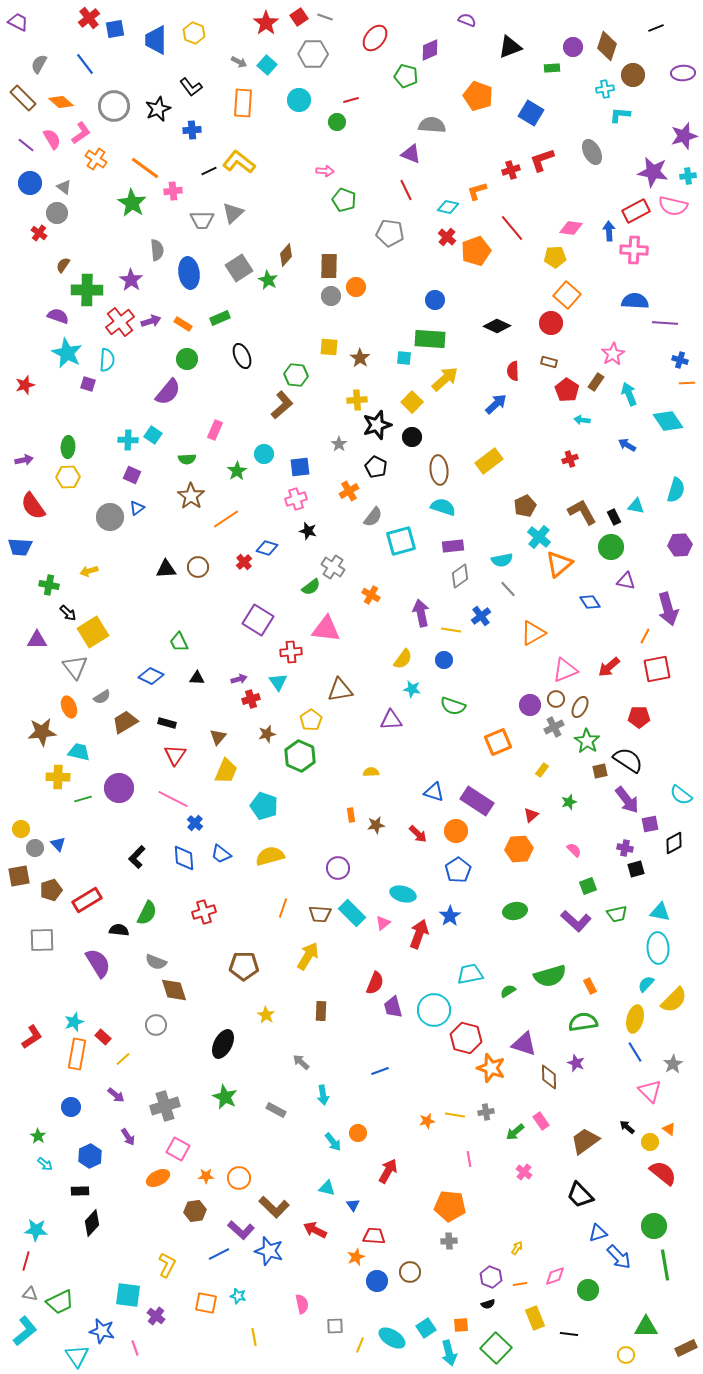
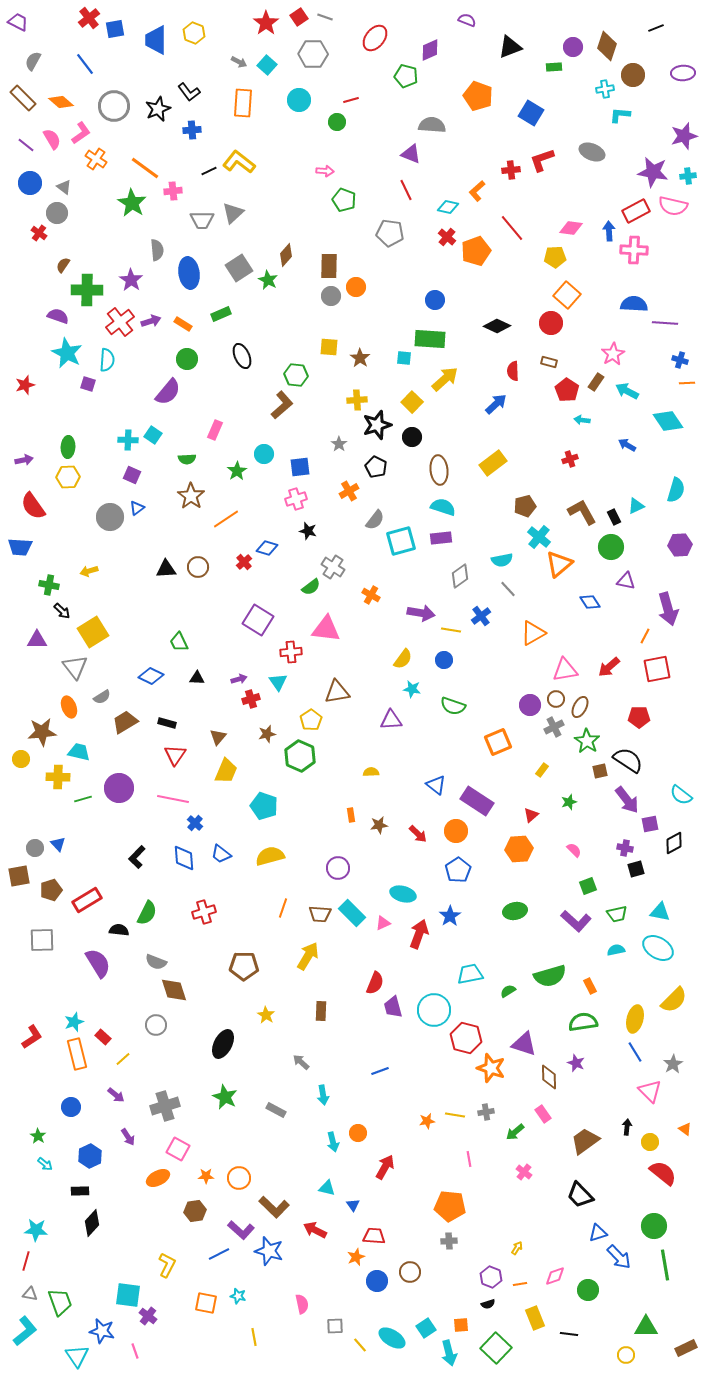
gray semicircle at (39, 64): moved 6 px left, 3 px up
green rectangle at (552, 68): moved 2 px right, 1 px up
black L-shape at (191, 87): moved 2 px left, 5 px down
gray ellipse at (592, 152): rotated 40 degrees counterclockwise
red cross at (511, 170): rotated 12 degrees clockwise
orange L-shape at (477, 191): rotated 25 degrees counterclockwise
blue semicircle at (635, 301): moved 1 px left, 3 px down
green rectangle at (220, 318): moved 1 px right, 4 px up
cyan arrow at (629, 394): moved 2 px left, 3 px up; rotated 40 degrees counterclockwise
yellow rectangle at (489, 461): moved 4 px right, 2 px down
brown pentagon at (525, 506): rotated 10 degrees clockwise
cyan triangle at (636, 506): rotated 36 degrees counterclockwise
gray semicircle at (373, 517): moved 2 px right, 3 px down
purple rectangle at (453, 546): moved 12 px left, 8 px up
black arrow at (68, 613): moved 6 px left, 2 px up
purple arrow at (421, 613): rotated 112 degrees clockwise
pink triangle at (565, 670): rotated 12 degrees clockwise
brown triangle at (340, 690): moved 3 px left, 2 px down
blue triangle at (434, 792): moved 2 px right, 7 px up; rotated 20 degrees clockwise
pink line at (173, 799): rotated 16 degrees counterclockwise
brown star at (376, 825): moved 3 px right
yellow circle at (21, 829): moved 70 px up
pink triangle at (383, 923): rotated 14 degrees clockwise
cyan ellipse at (658, 948): rotated 56 degrees counterclockwise
cyan semicircle at (646, 984): moved 30 px left, 34 px up; rotated 36 degrees clockwise
orange rectangle at (77, 1054): rotated 24 degrees counterclockwise
pink rectangle at (541, 1121): moved 2 px right, 7 px up
black arrow at (627, 1127): rotated 56 degrees clockwise
orange triangle at (669, 1129): moved 16 px right
cyan arrow at (333, 1142): rotated 24 degrees clockwise
red arrow at (388, 1171): moved 3 px left, 4 px up
green trapezoid at (60, 1302): rotated 84 degrees counterclockwise
purple cross at (156, 1316): moved 8 px left
yellow line at (360, 1345): rotated 63 degrees counterclockwise
pink line at (135, 1348): moved 3 px down
